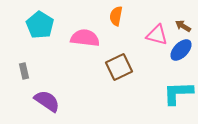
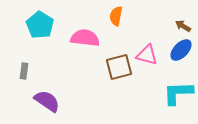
pink triangle: moved 10 px left, 20 px down
brown square: rotated 12 degrees clockwise
gray rectangle: rotated 21 degrees clockwise
